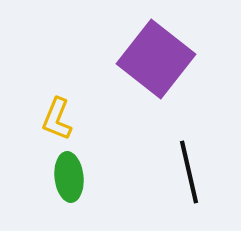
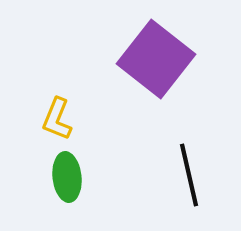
black line: moved 3 px down
green ellipse: moved 2 px left
